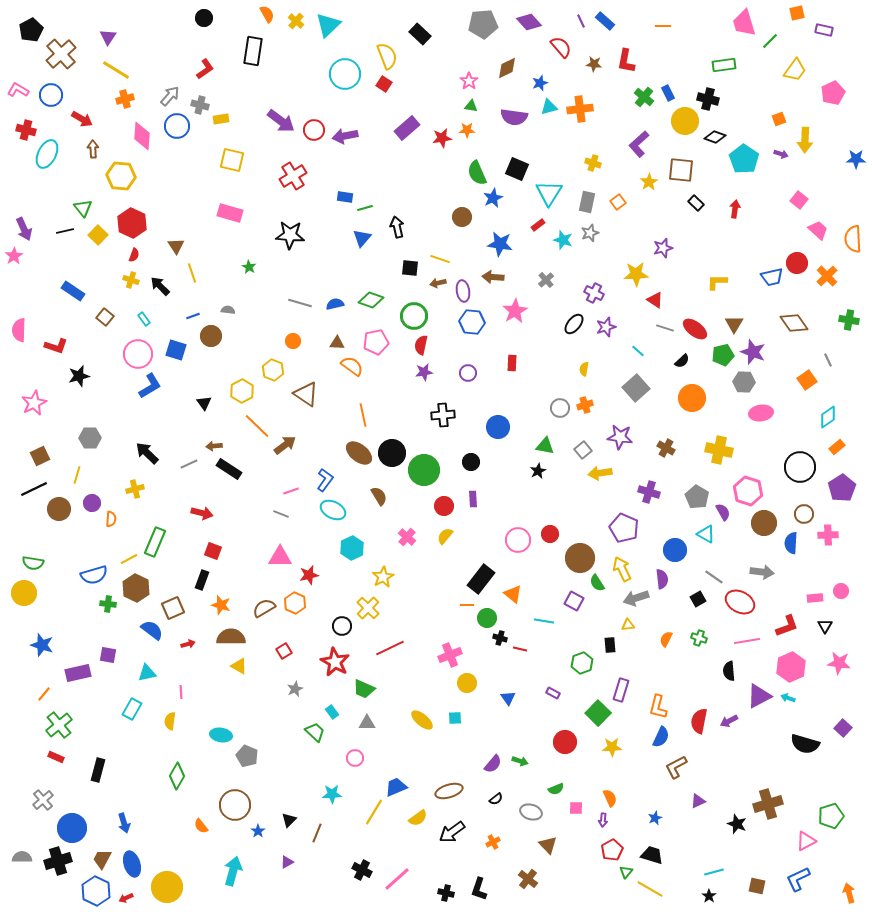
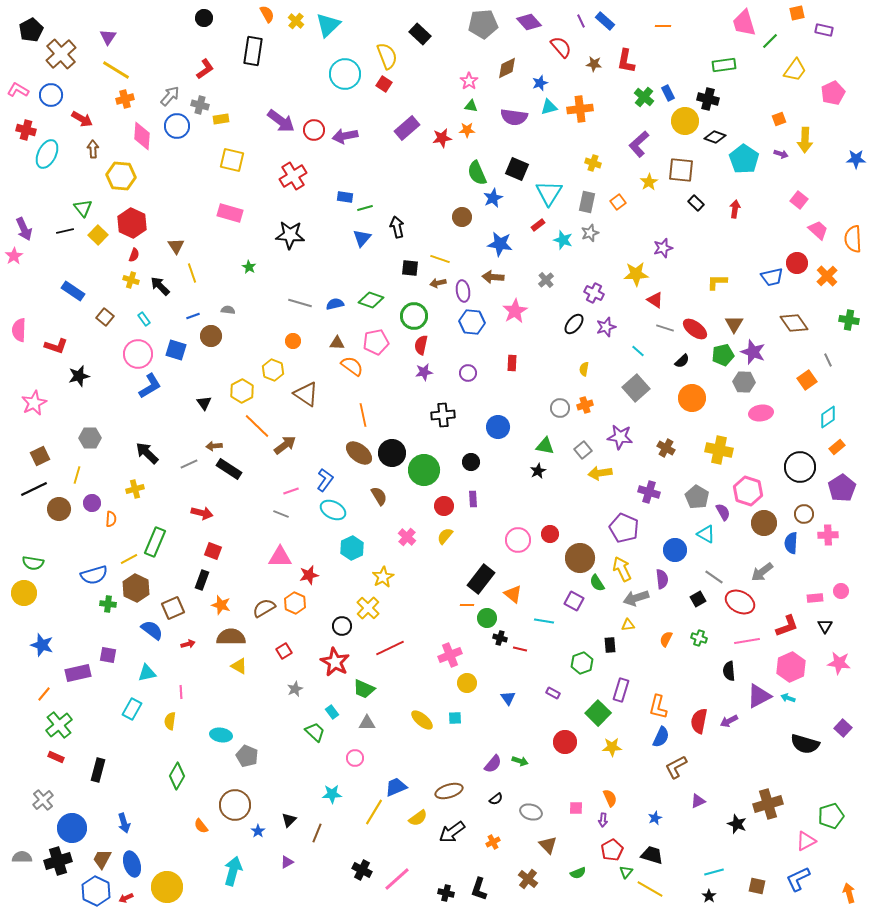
gray arrow at (762, 572): rotated 135 degrees clockwise
green semicircle at (556, 789): moved 22 px right, 84 px down
